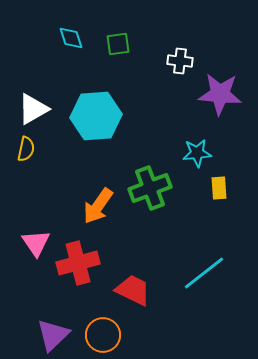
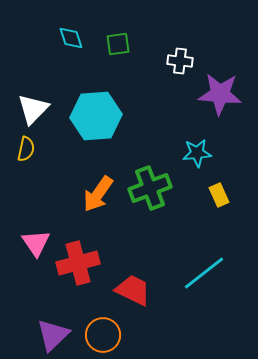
white triangle: rotated 16 degrees counterclockwise
yellow rectangle: moved 7 px down; rotated 20 degrees counterclockwise
orange arrow: moved 12 px up
